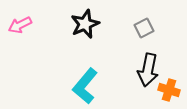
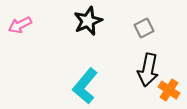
black star: moved 3 px right, 3 px up
orange cross: rotated 15 degrees clockwise
